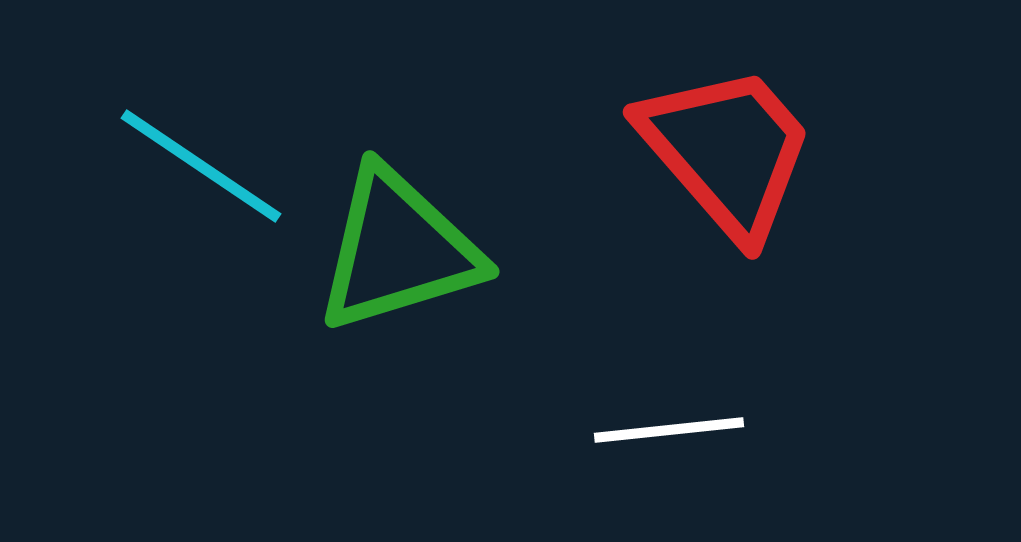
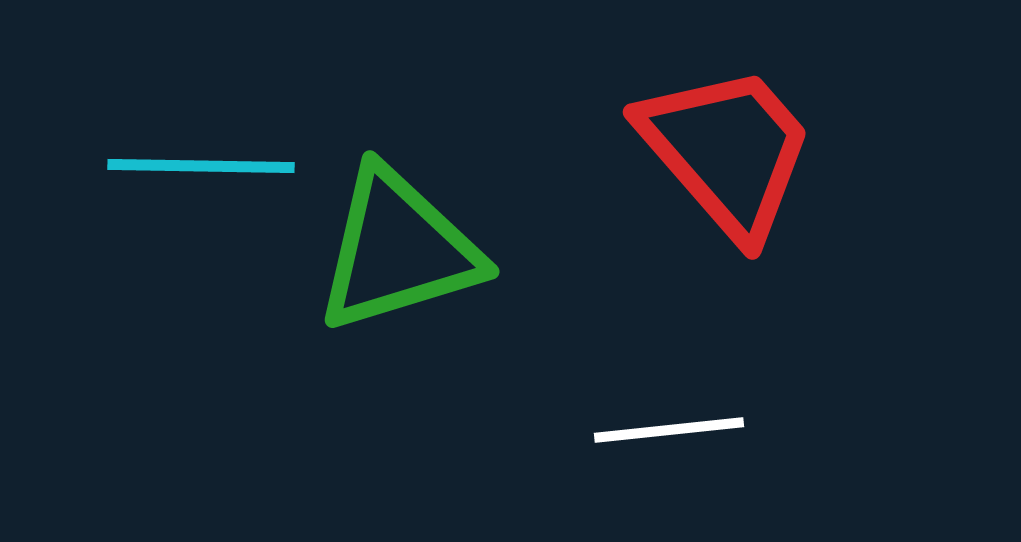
cyan line: rotated 33 degrees counterclockwise
